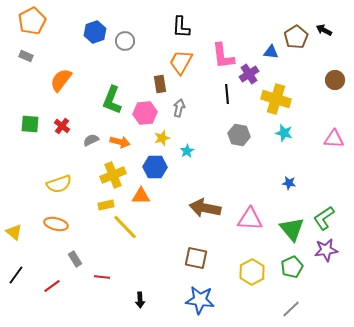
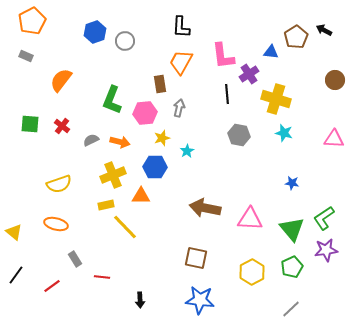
blue star at (289, 183): moved 3 px right
